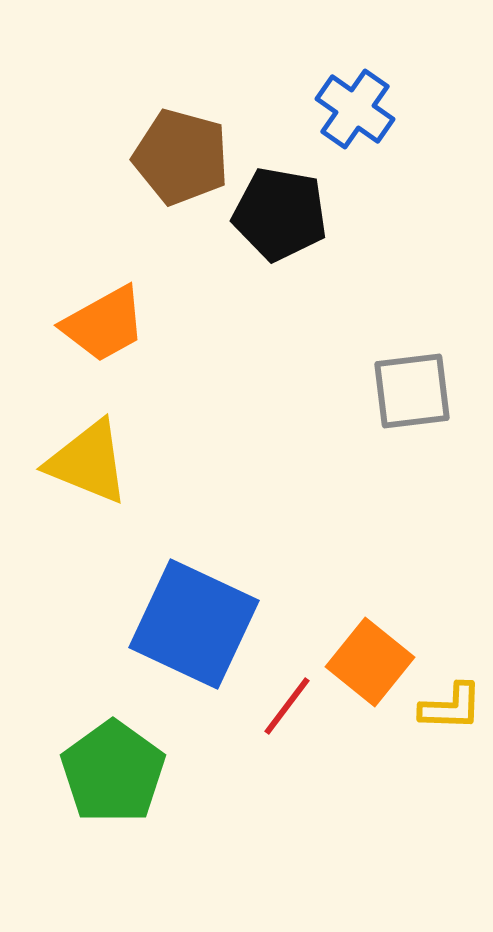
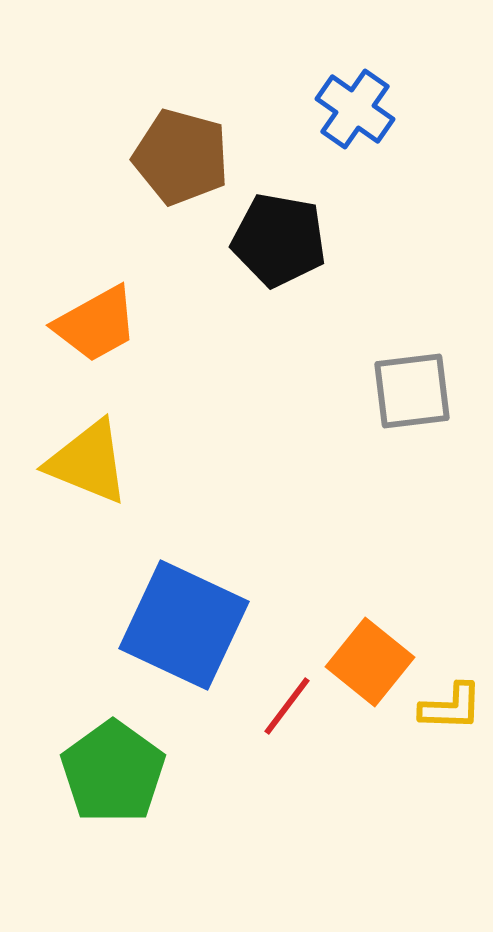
black pentagon: moved 1 px left, 26 px down
orange trapezoid: moved 8 px left
blue square: moved 10 px left, 1 px down
